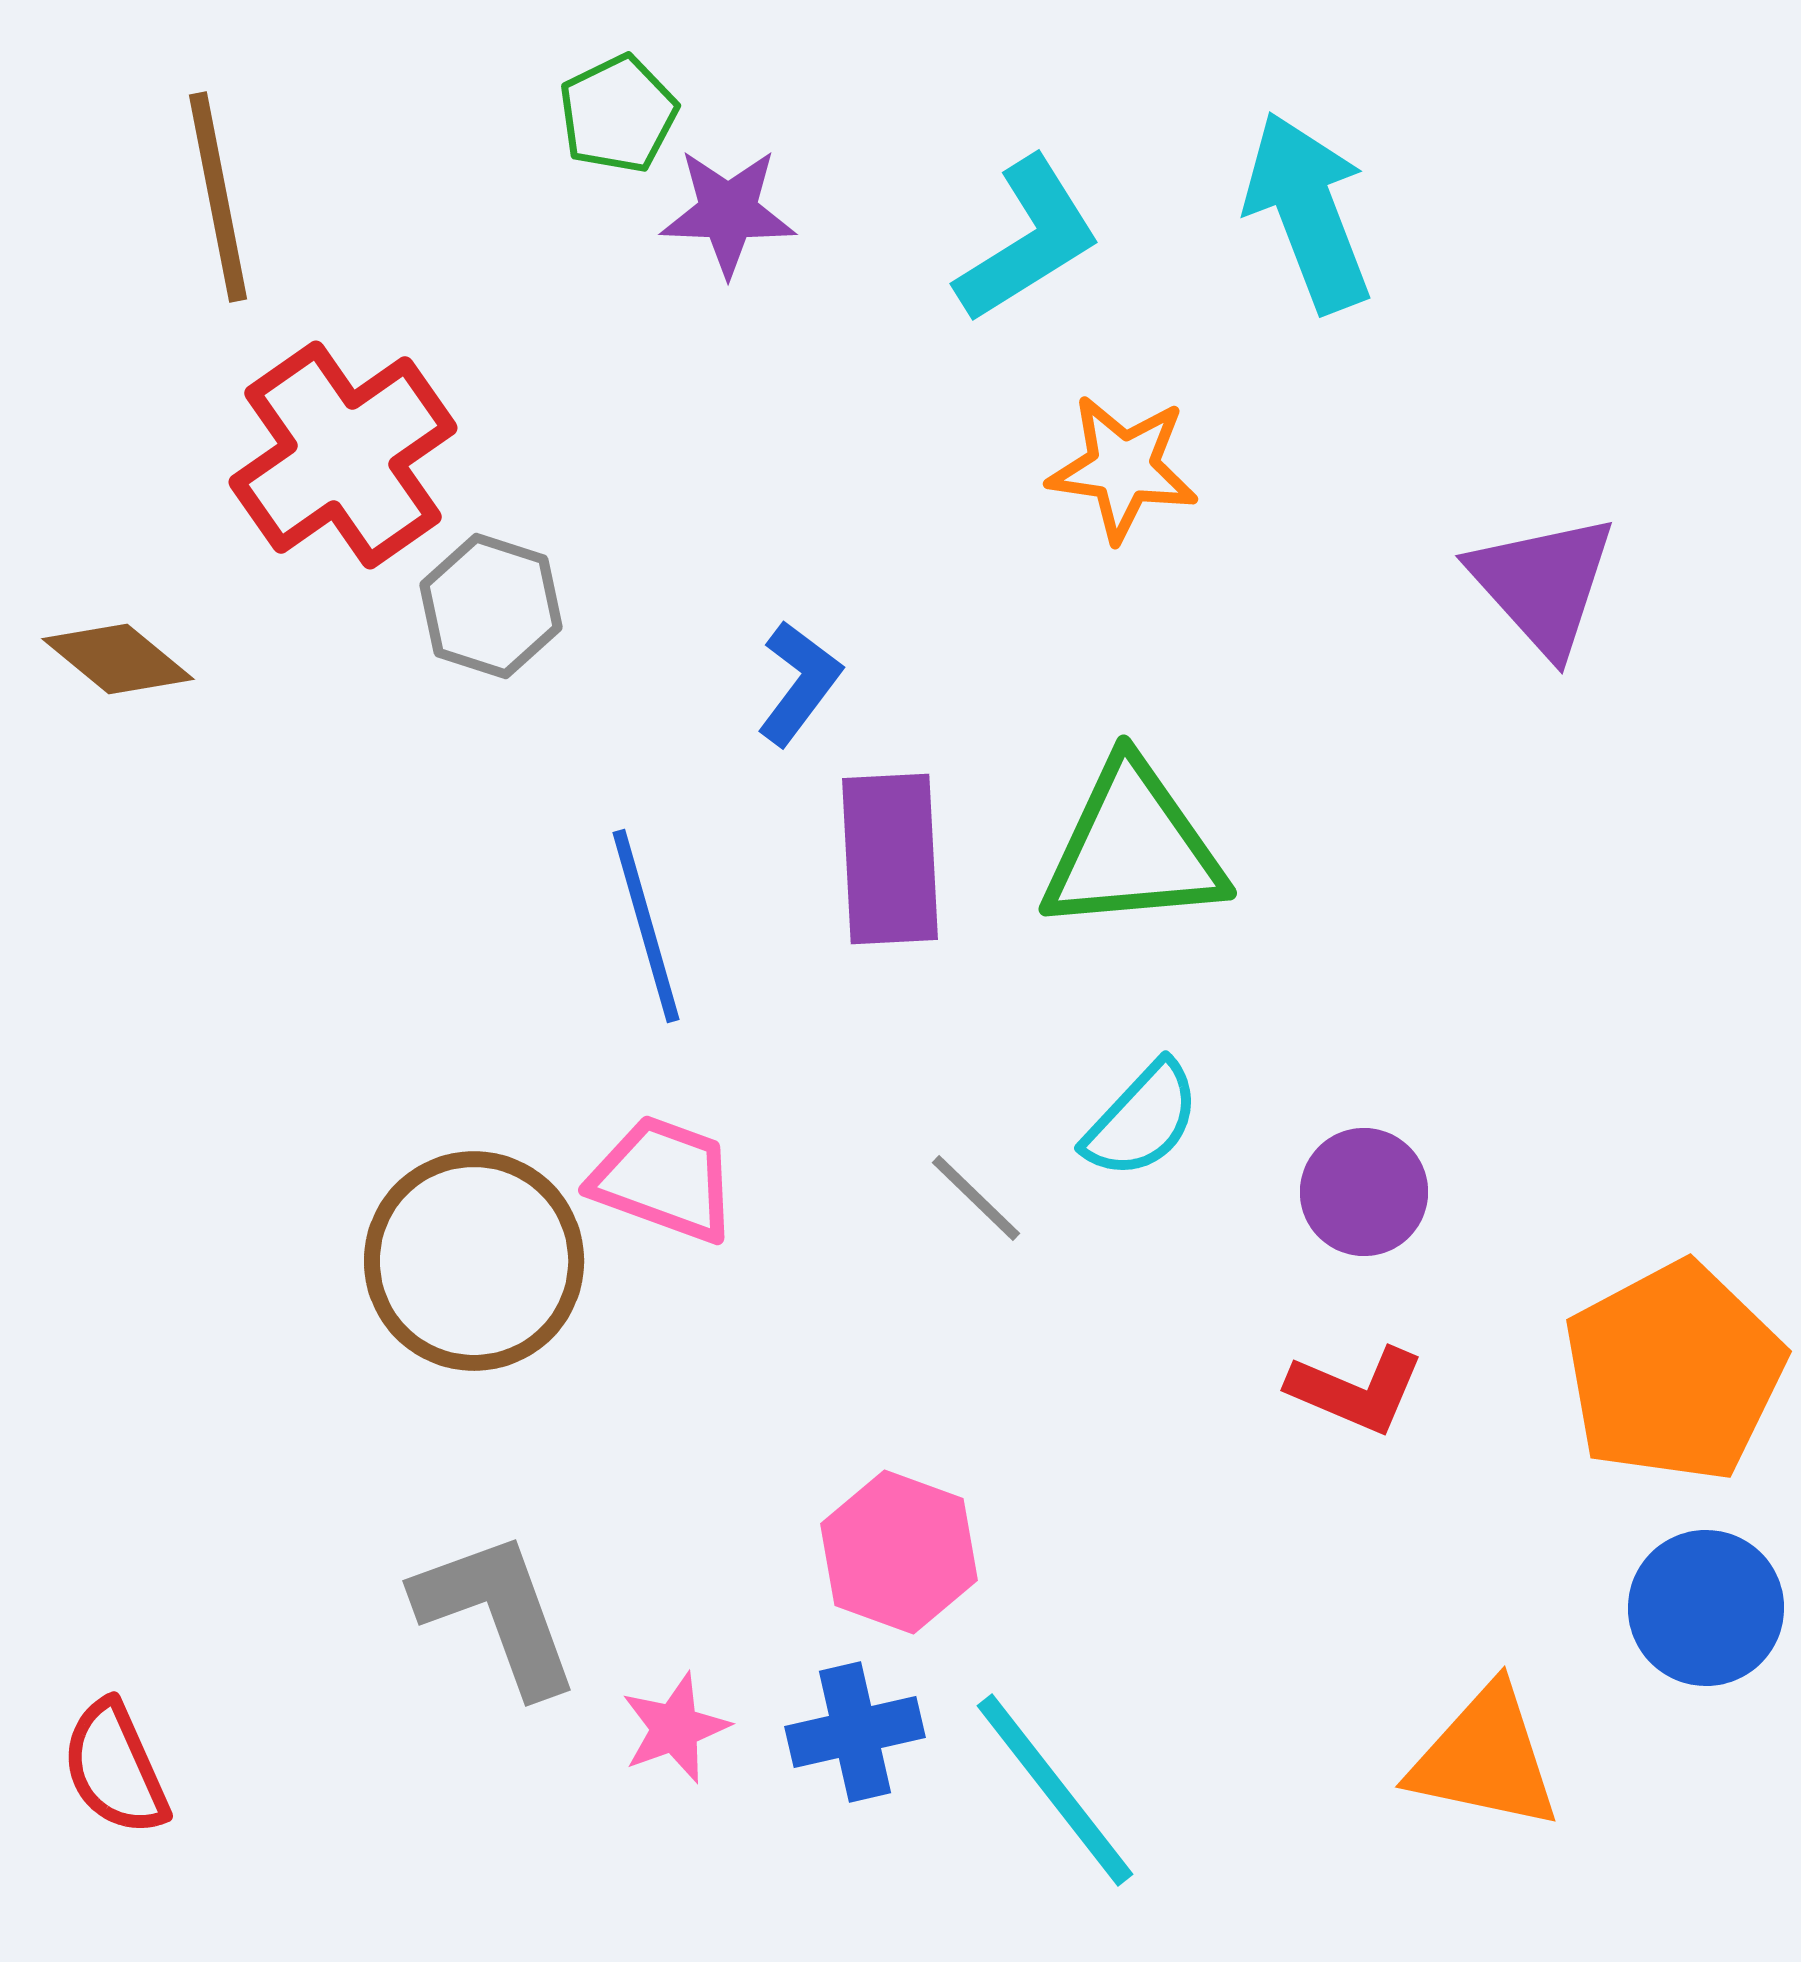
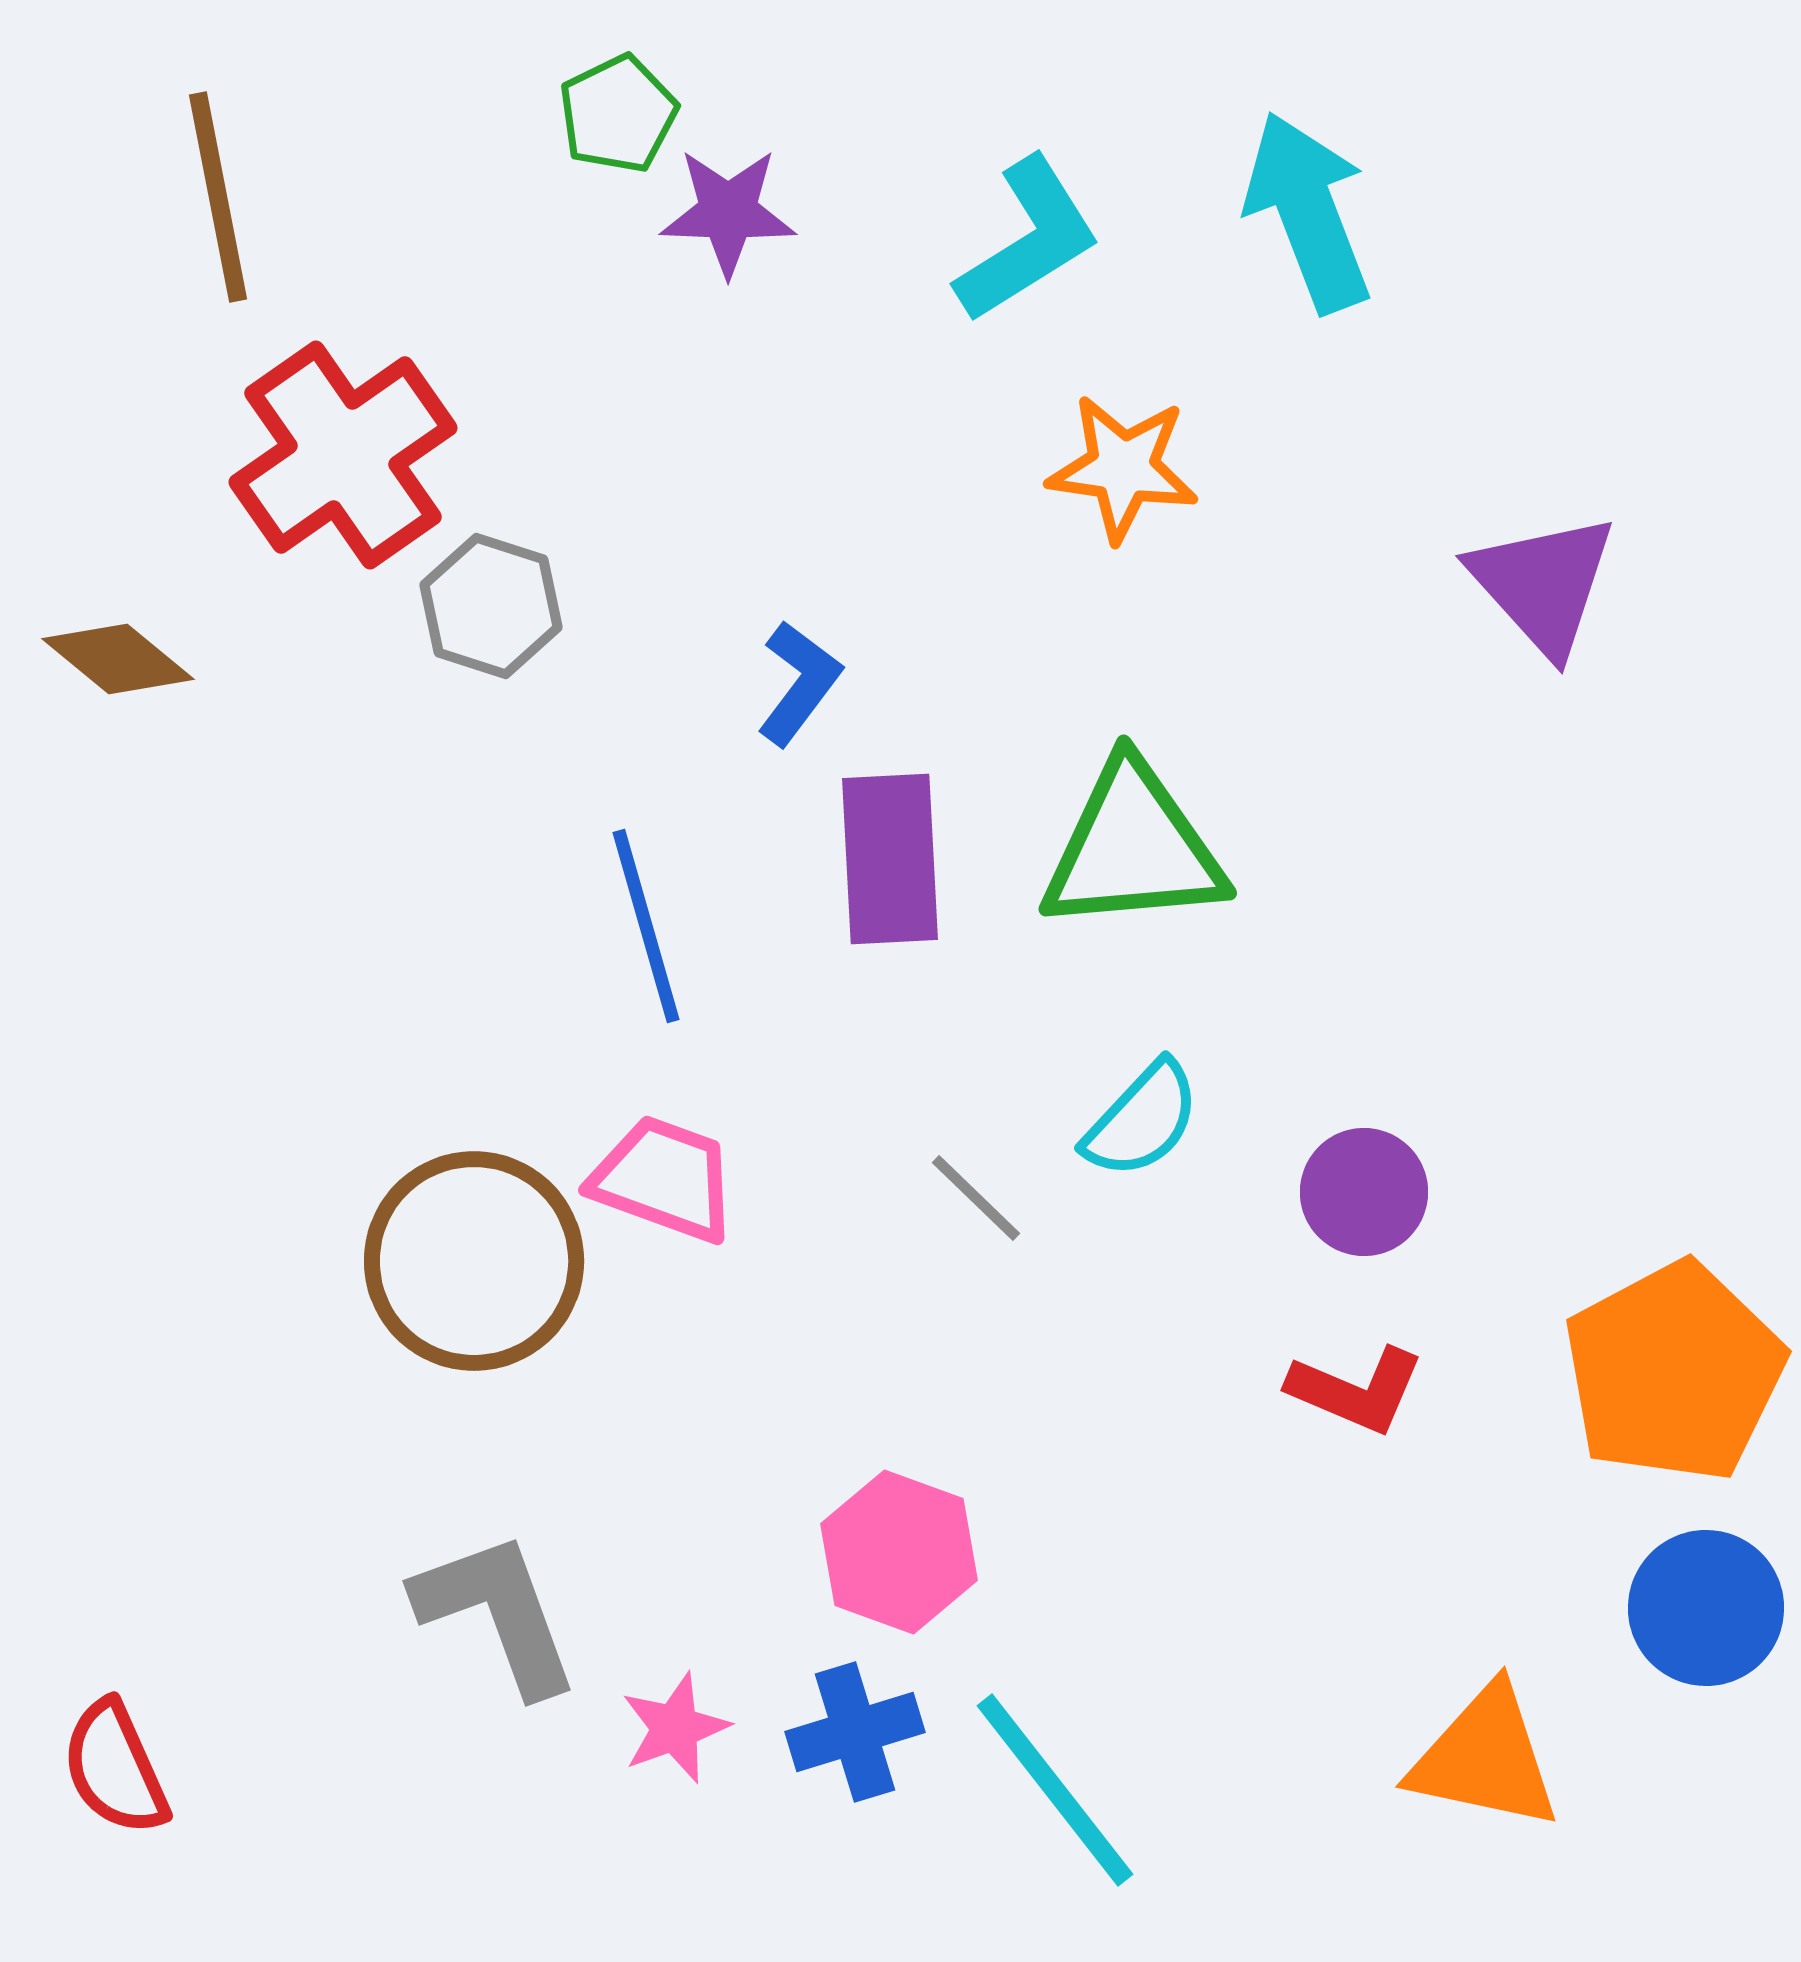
blue cross: rotated 4 degrees counterclockwise
